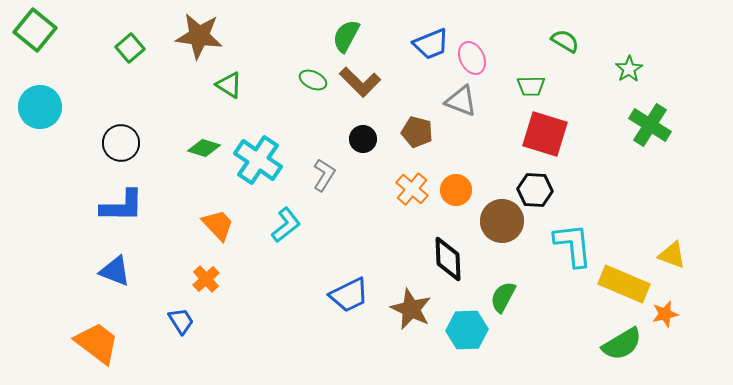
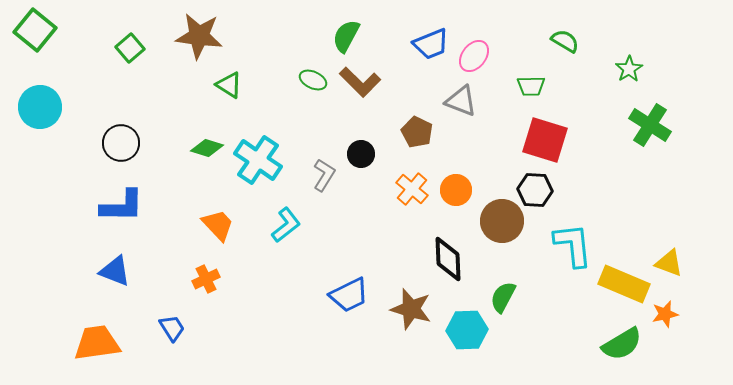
pink ellipse at (472, 58): moved 2 px right, 2 px up; rotated 64 degrees clockwise
brown pentagon at (417, 132): rotated 12 degrees clockwise
red square at (545, 134): moved 6 px down
black circle at (363, 139): moved 2 px left, 15 px down
green diamond at (204, 148): moved 3 px right
yellow triangle at (672, 255): moved 3 px left, 8 px down
orange cross at (206, 279): rotated 16 degrees clockwise
brown star at (411, 309): rotated 9 degrees counterclockwise
blue trapezoid at (181, 321): moved 9 px left, 7 px down
orange trapezoid at (97, 343): rotated 45 degrees counterclockwise
